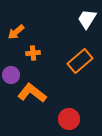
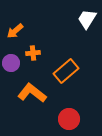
orange arrow: moved 1 px left, 1 px up
orange rectangle: moved 14 px left, 10 px down
purple circle: moved 12 px up
